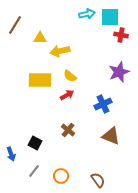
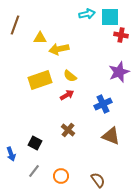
brown line: rotated 12 degrees counterclockwise
yellow arrow: moved 1 px left, 2 px up
yellow rectangle: rotated 20 degrees counterclockwise
